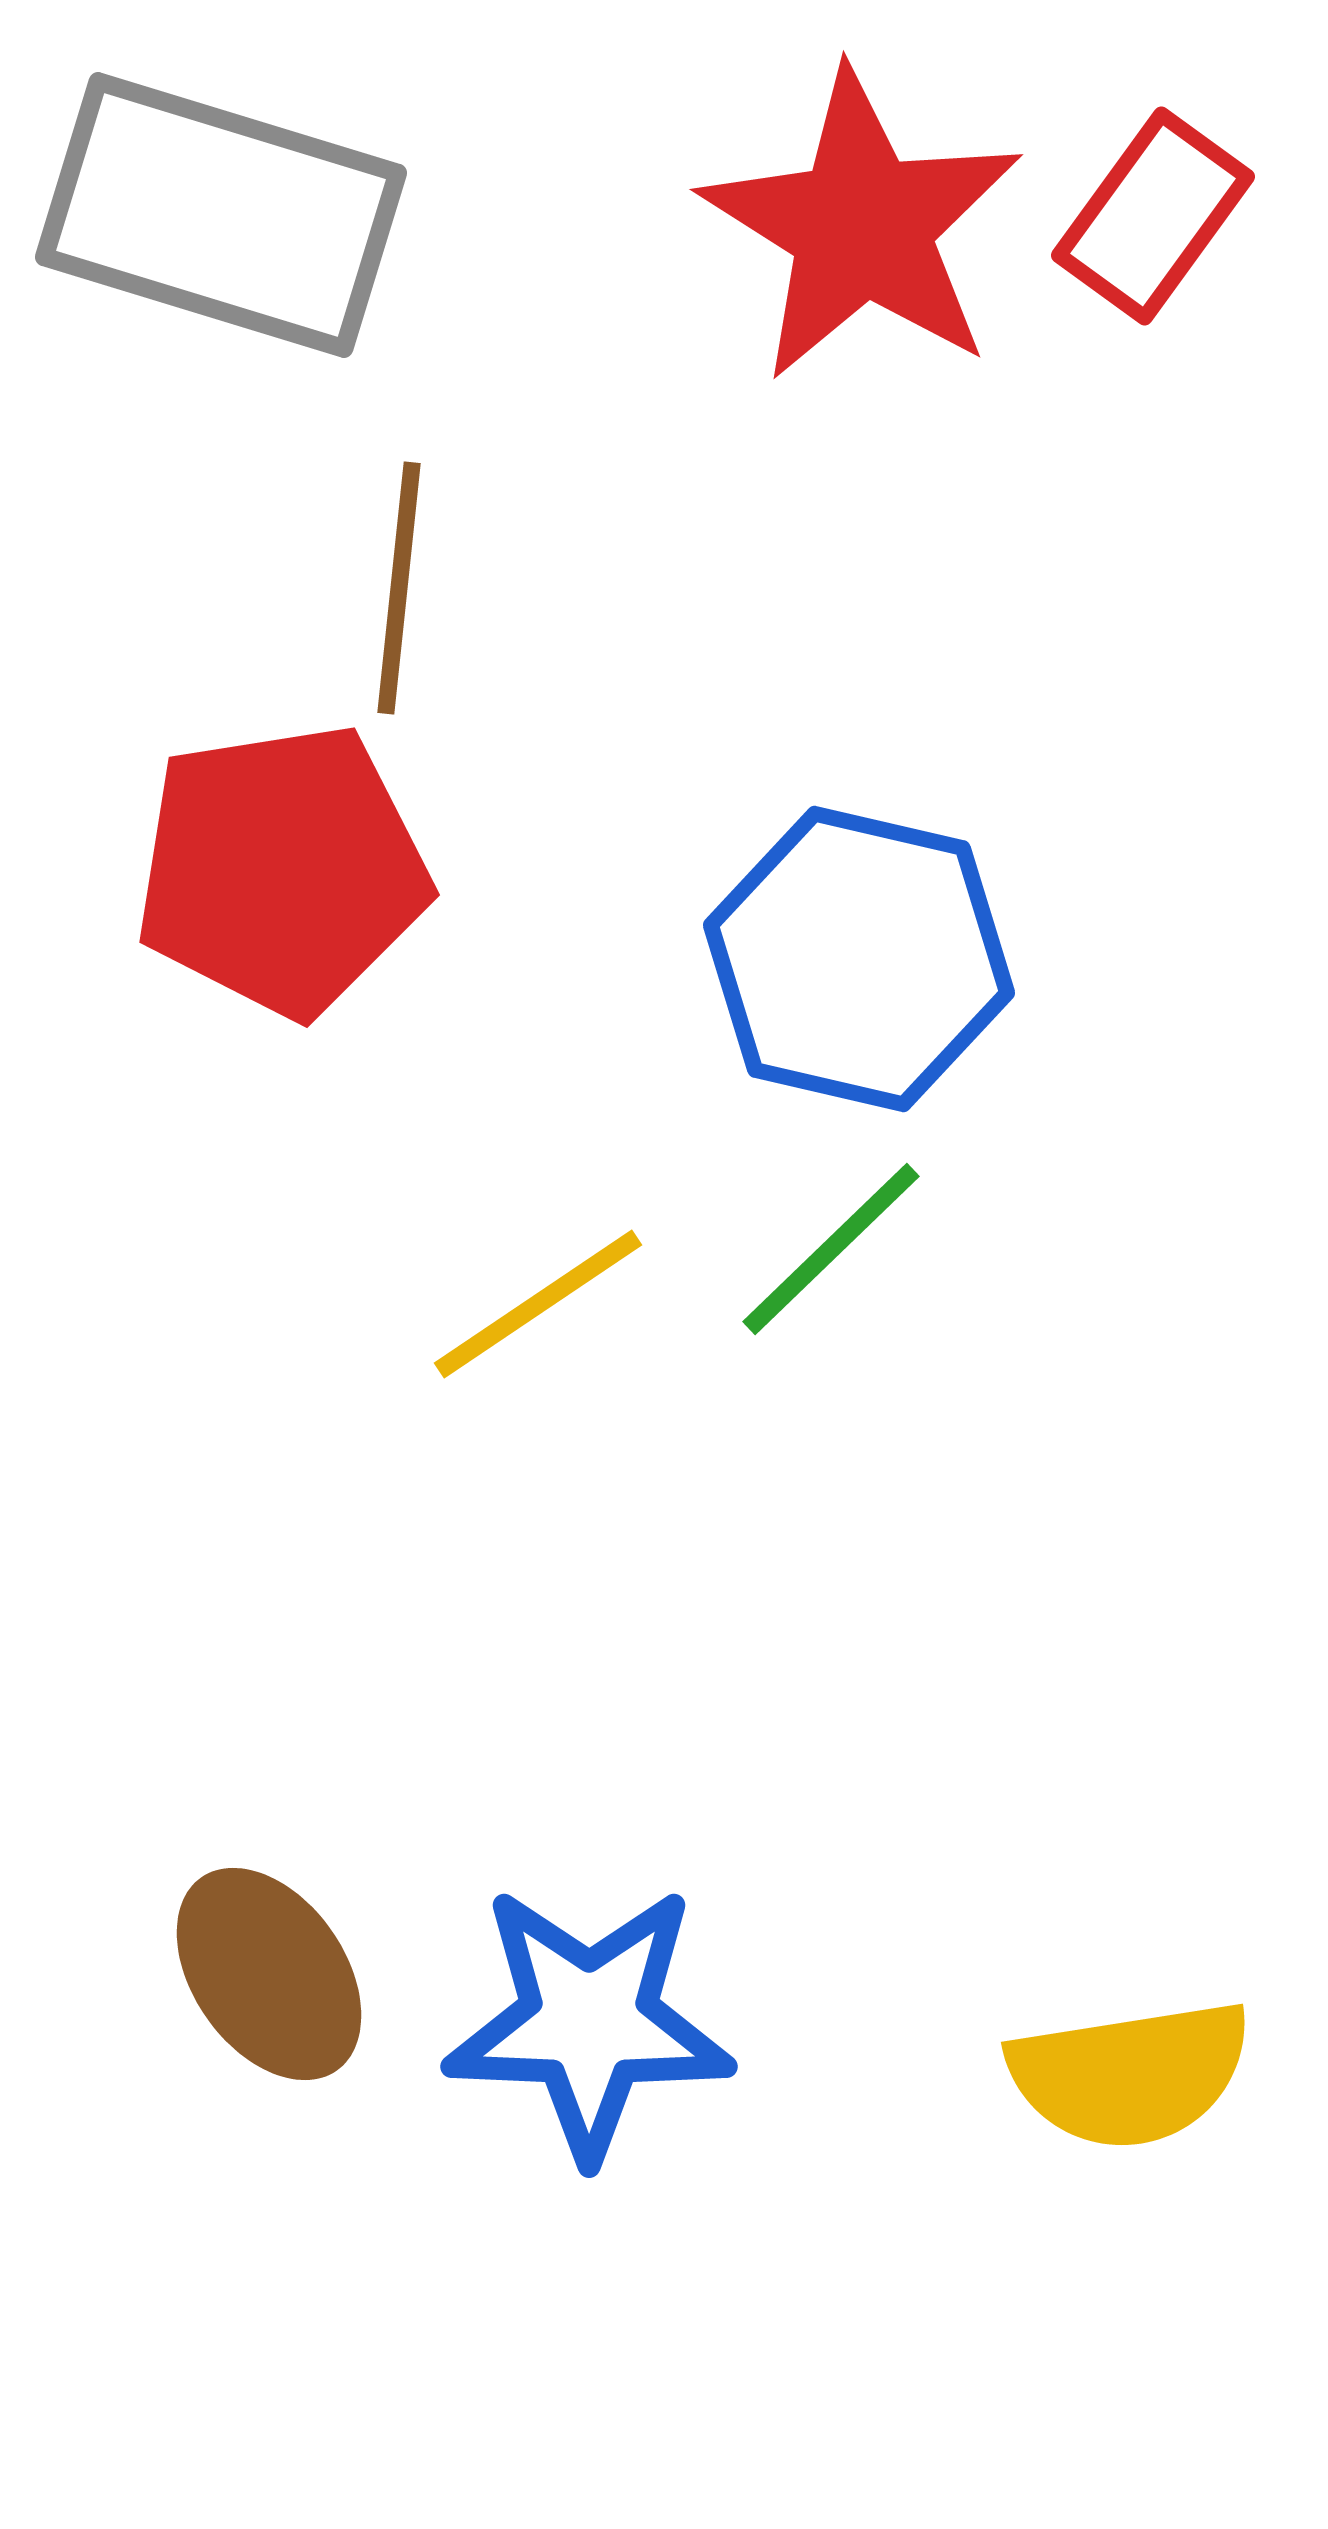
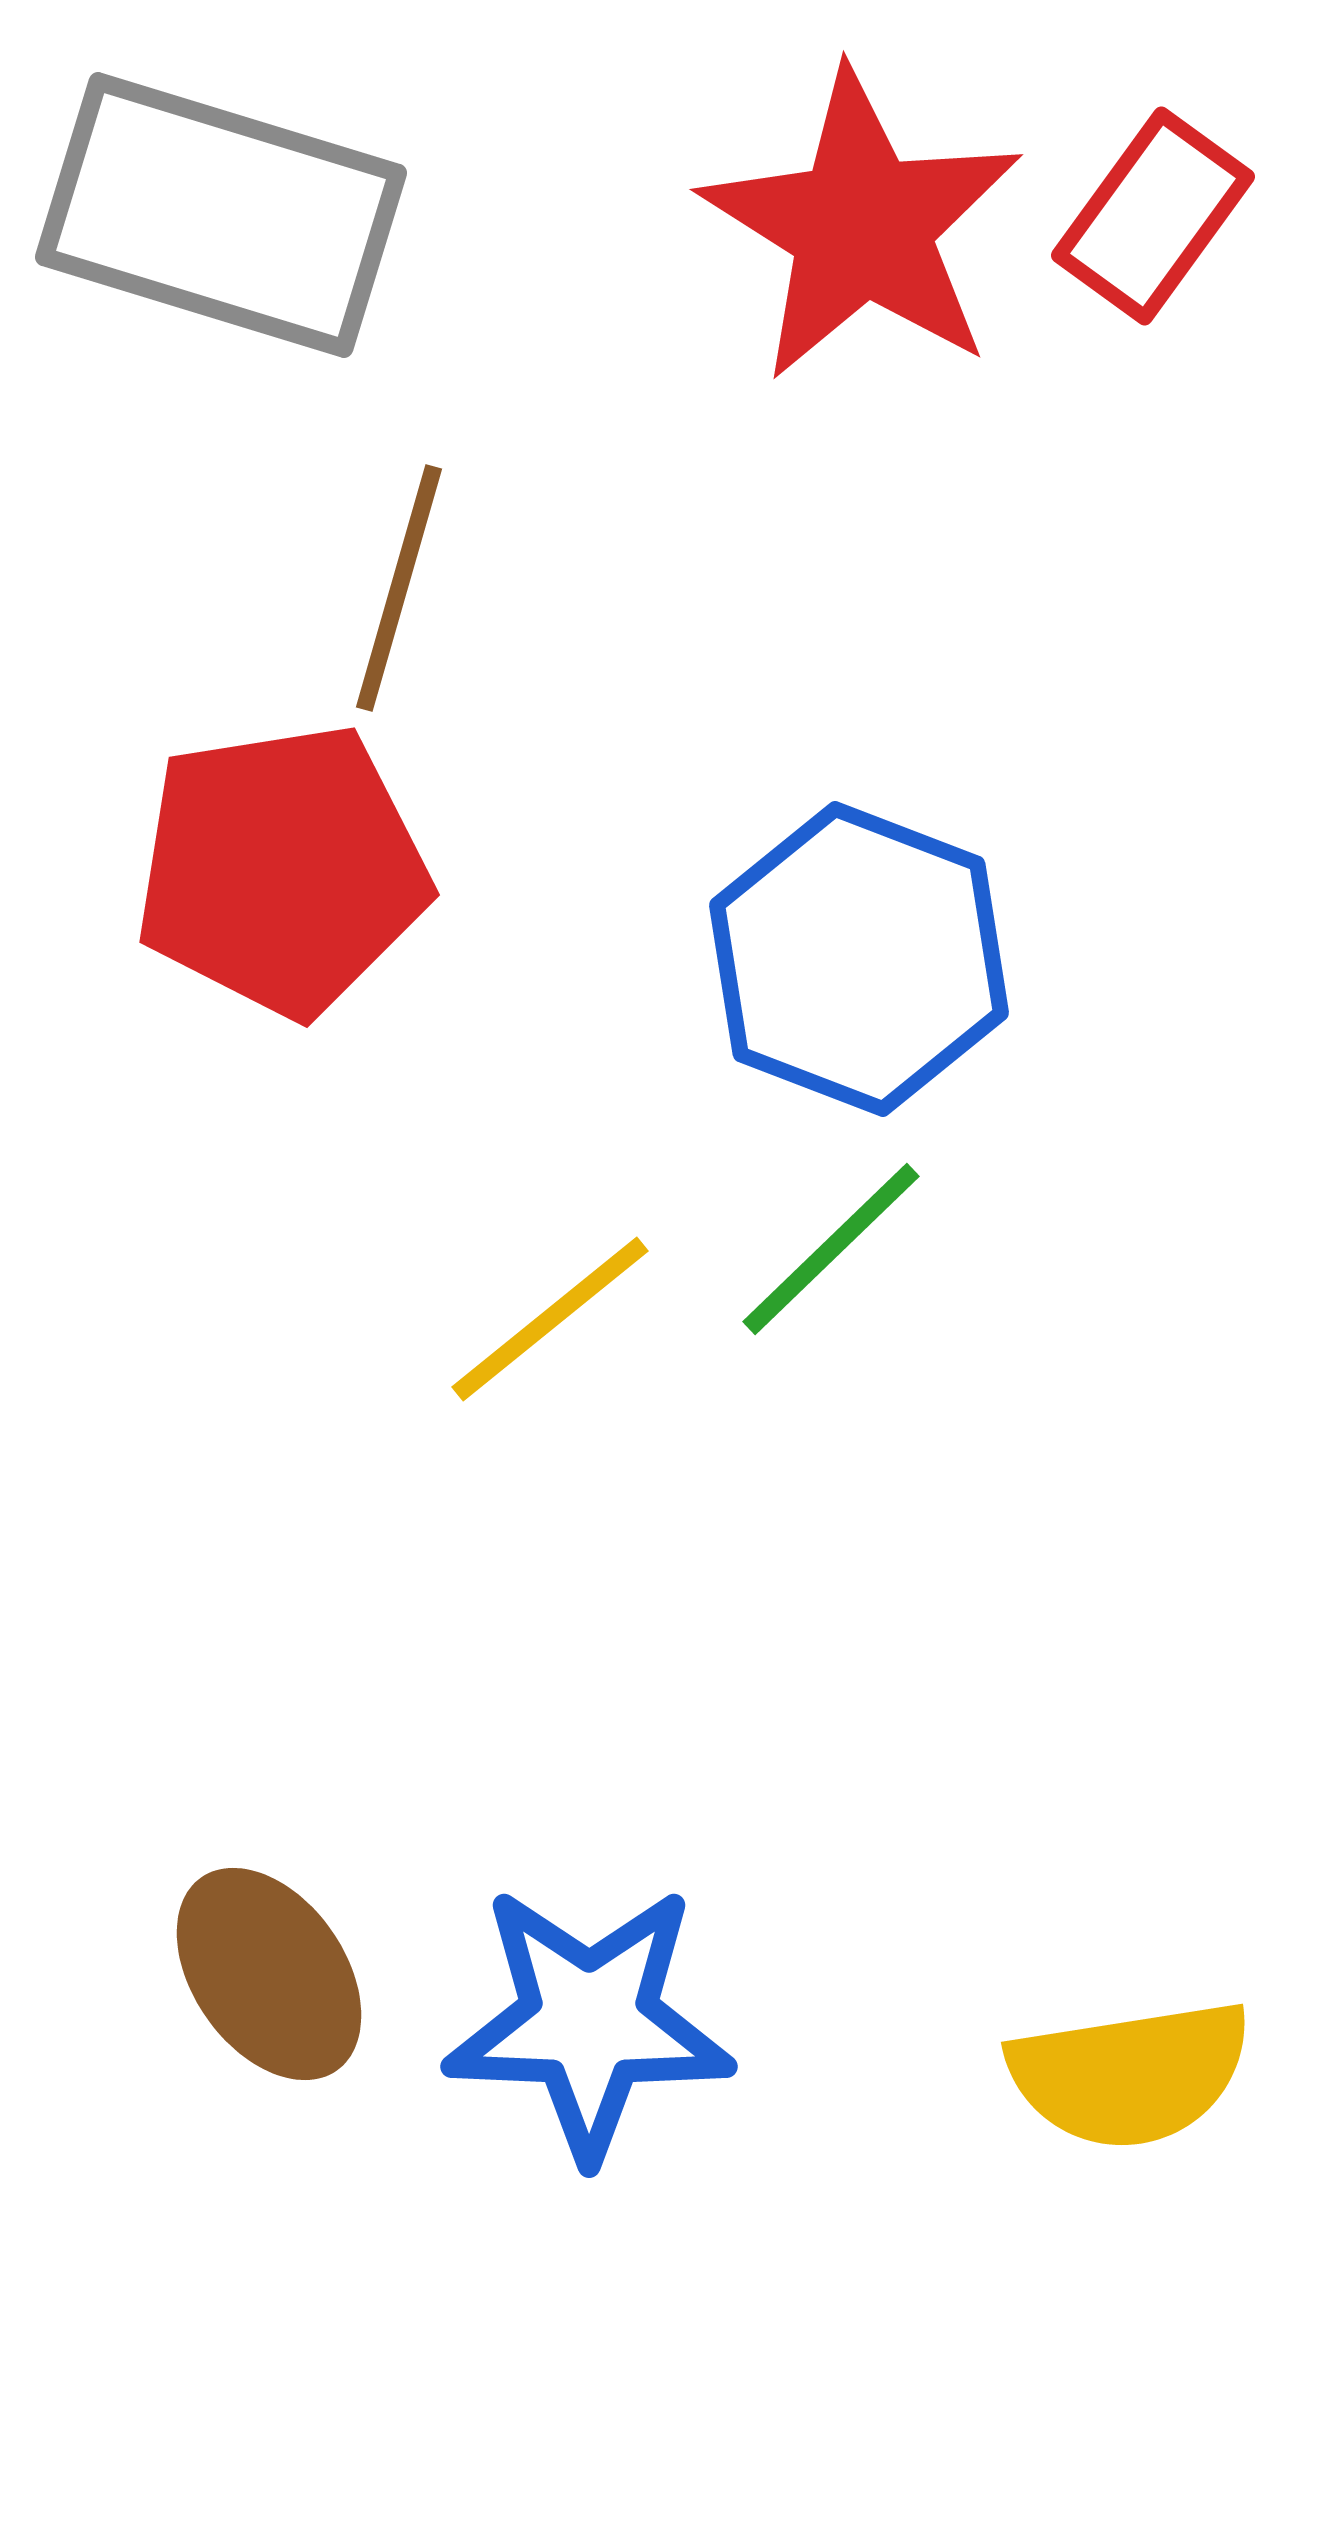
brown line: rotated 10 degrees clockwise
blue hexagon: rotated 8 degrees clockwise
yellow line: moved 12 px right, 15 px down; rotated 5 degrees counterclockwise
